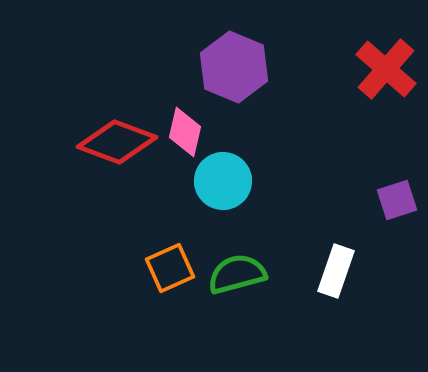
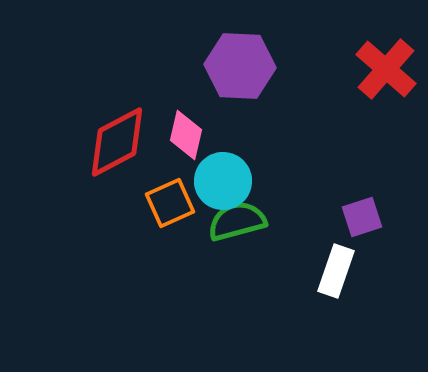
purple hexagon: moved 6 px right, 1 px up; rotated 20 degrees counterclockwise
pink diamond: moved 1 px right, 3 px down
red diamond: rotated 48 degrees counterclockwise
purple square: moved 35 px left, 17 px down
orange square: moved 65 px up
green semicircle: moved 53 px up
